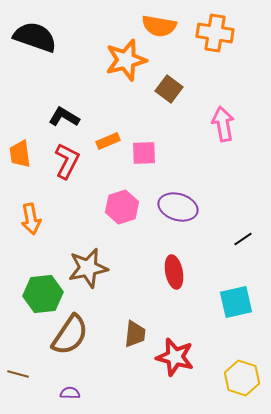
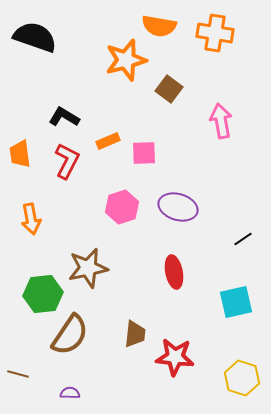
pink arrow: moved 2 px left, 3 px up
red star: rotated 9 degrees counterclockwise
